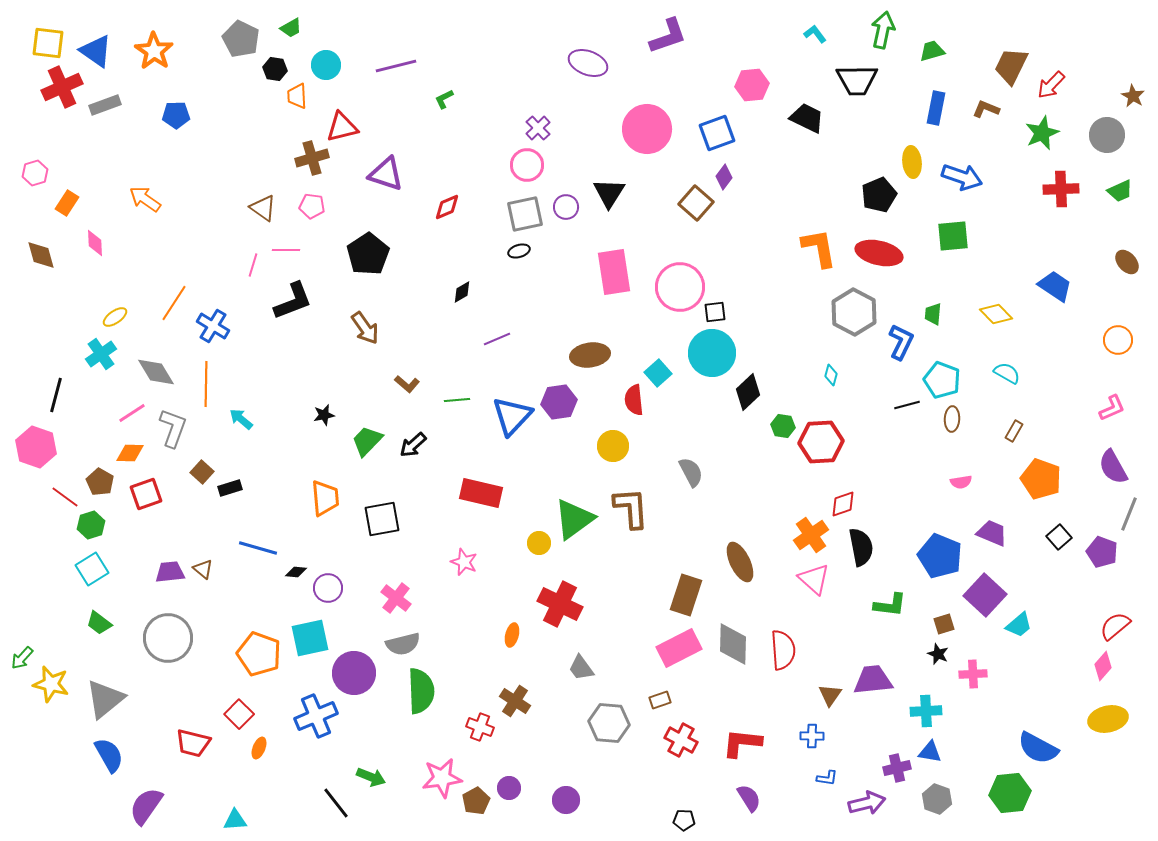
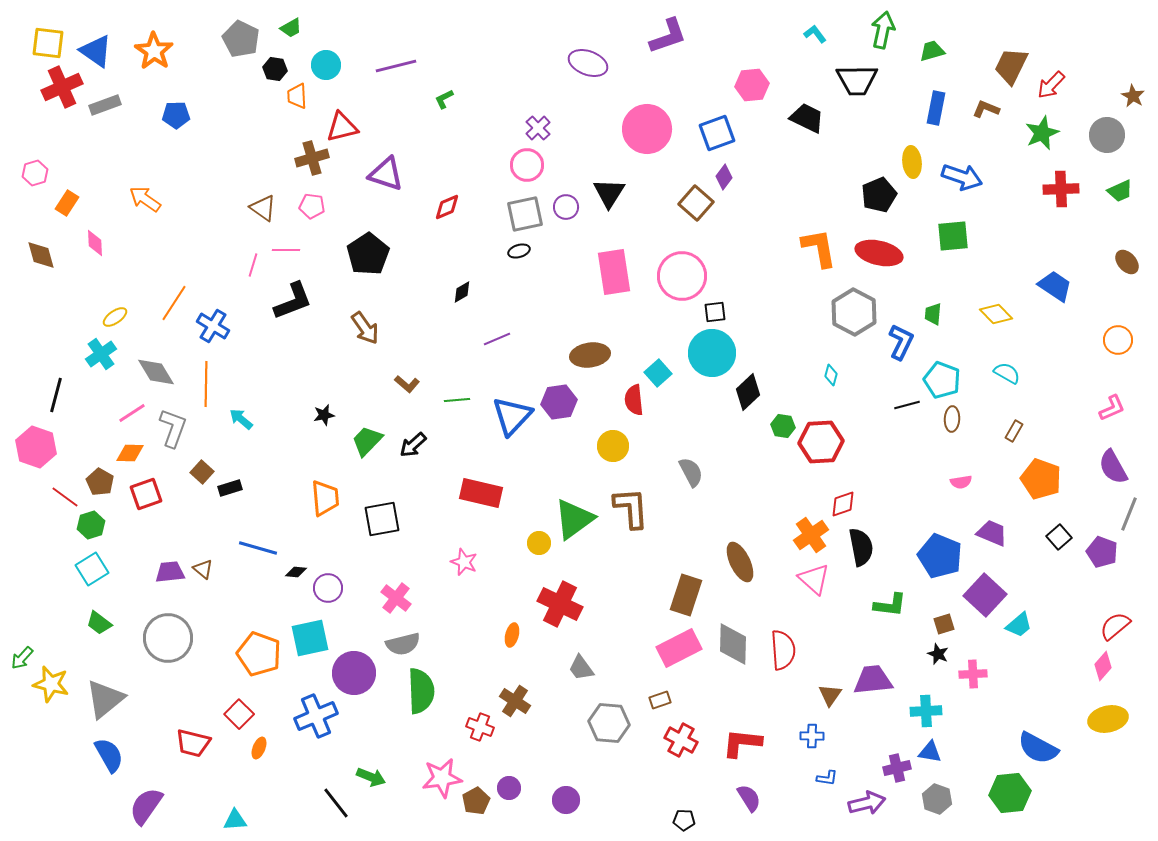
pink circle at (680, 287): moved 2 px right, 11 px up
